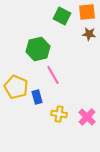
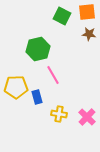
yellow pentagon: rotated 25 degrees counterclockwise
